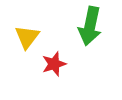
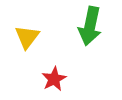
red star: moved 15 px down; rotated 10 degrees counterclockwise
